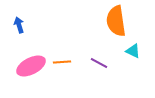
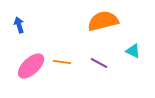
orange semicircle: moved 13 px left; rotated 84 degrees clockwise
orange line: rotated 12 degrees clockwise
pink ellipse: rotated 16 degrees counterclockwise
